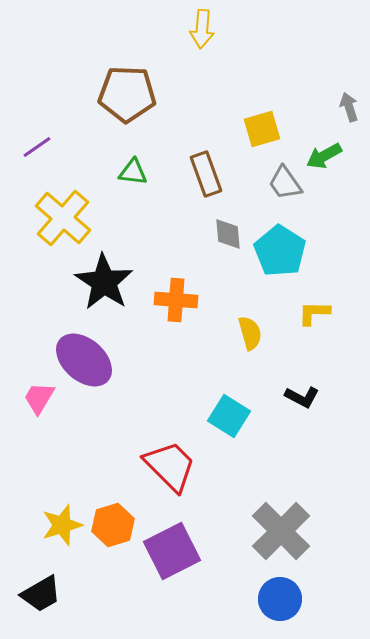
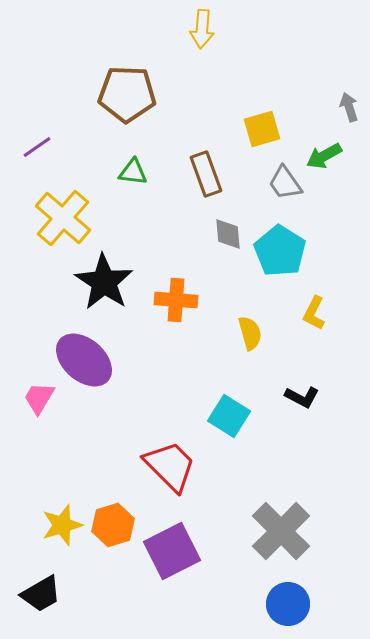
yellow L-shape: rotated 64 degrees counterclockwise
blue circle: moved 8 px right, 5 px down
